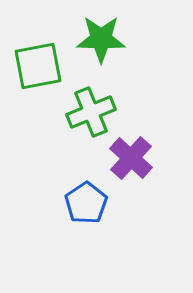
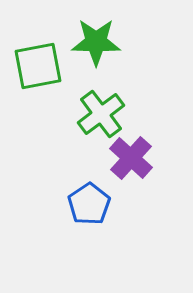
green star: moved 5 px left, 3 px down
green cross: moved 10 px right, 2 px down; rotated 15 degrees counterclockwise
blue pentagon: moved 3 px right, 1 px down
